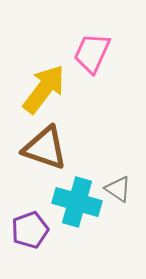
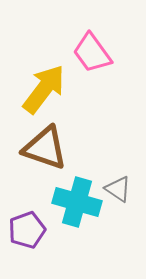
pink trapezoid: rotated 60 degrees counterclockwise
purple pentagon: moved 3 px left
